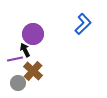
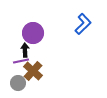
purple circle: moved 1 px up
black arrow: rotated 24 degrees clockwise
purple line: moved 6 px right, 2 px down
